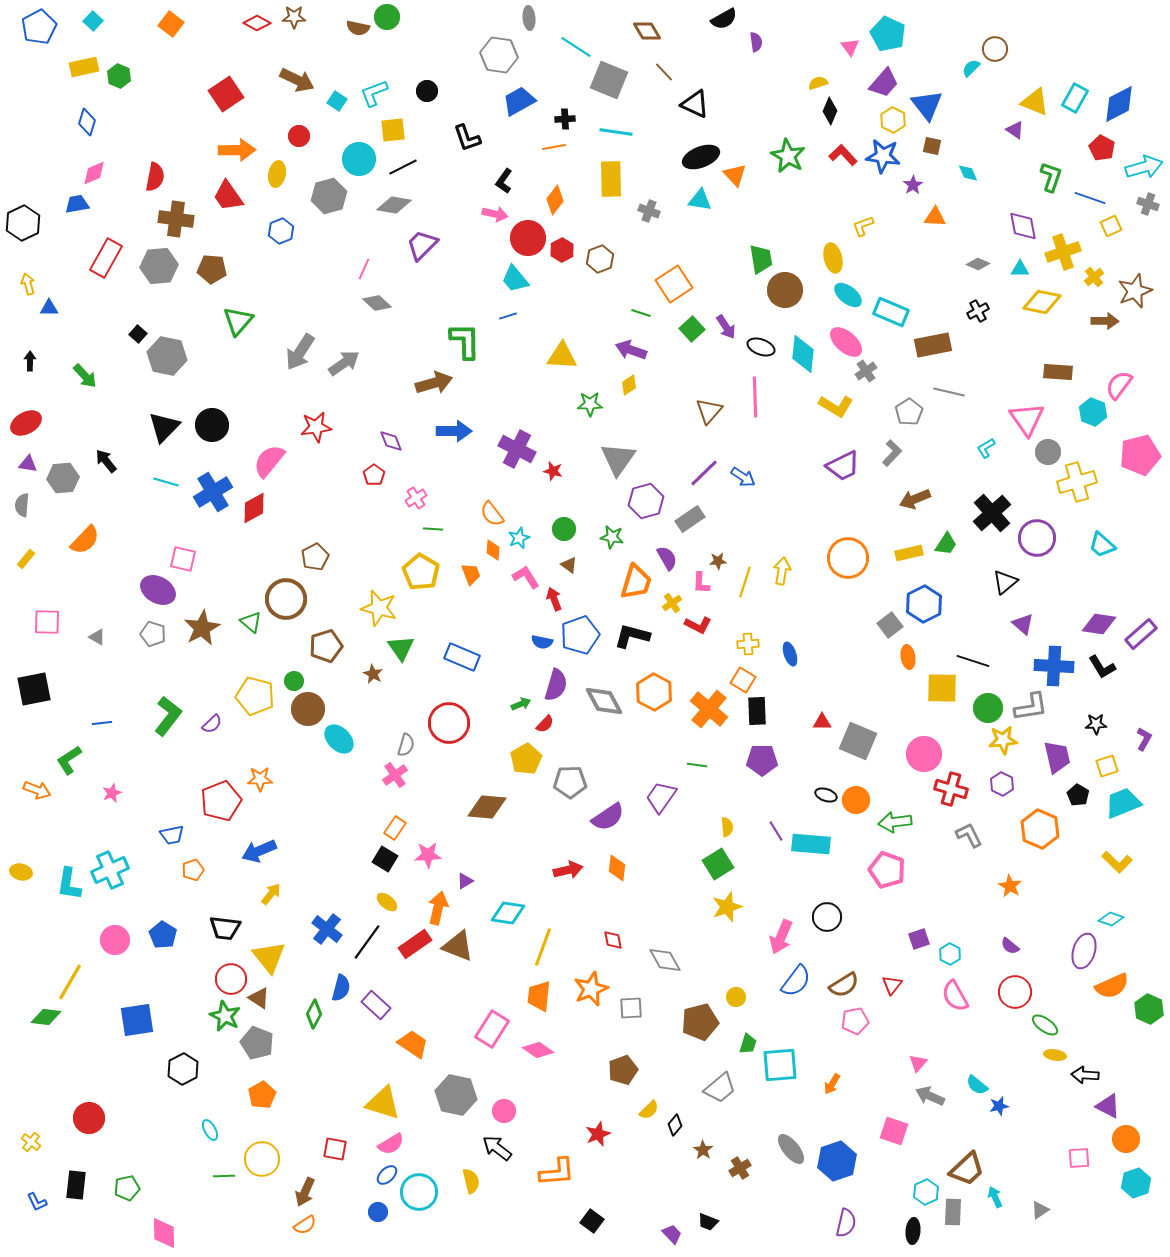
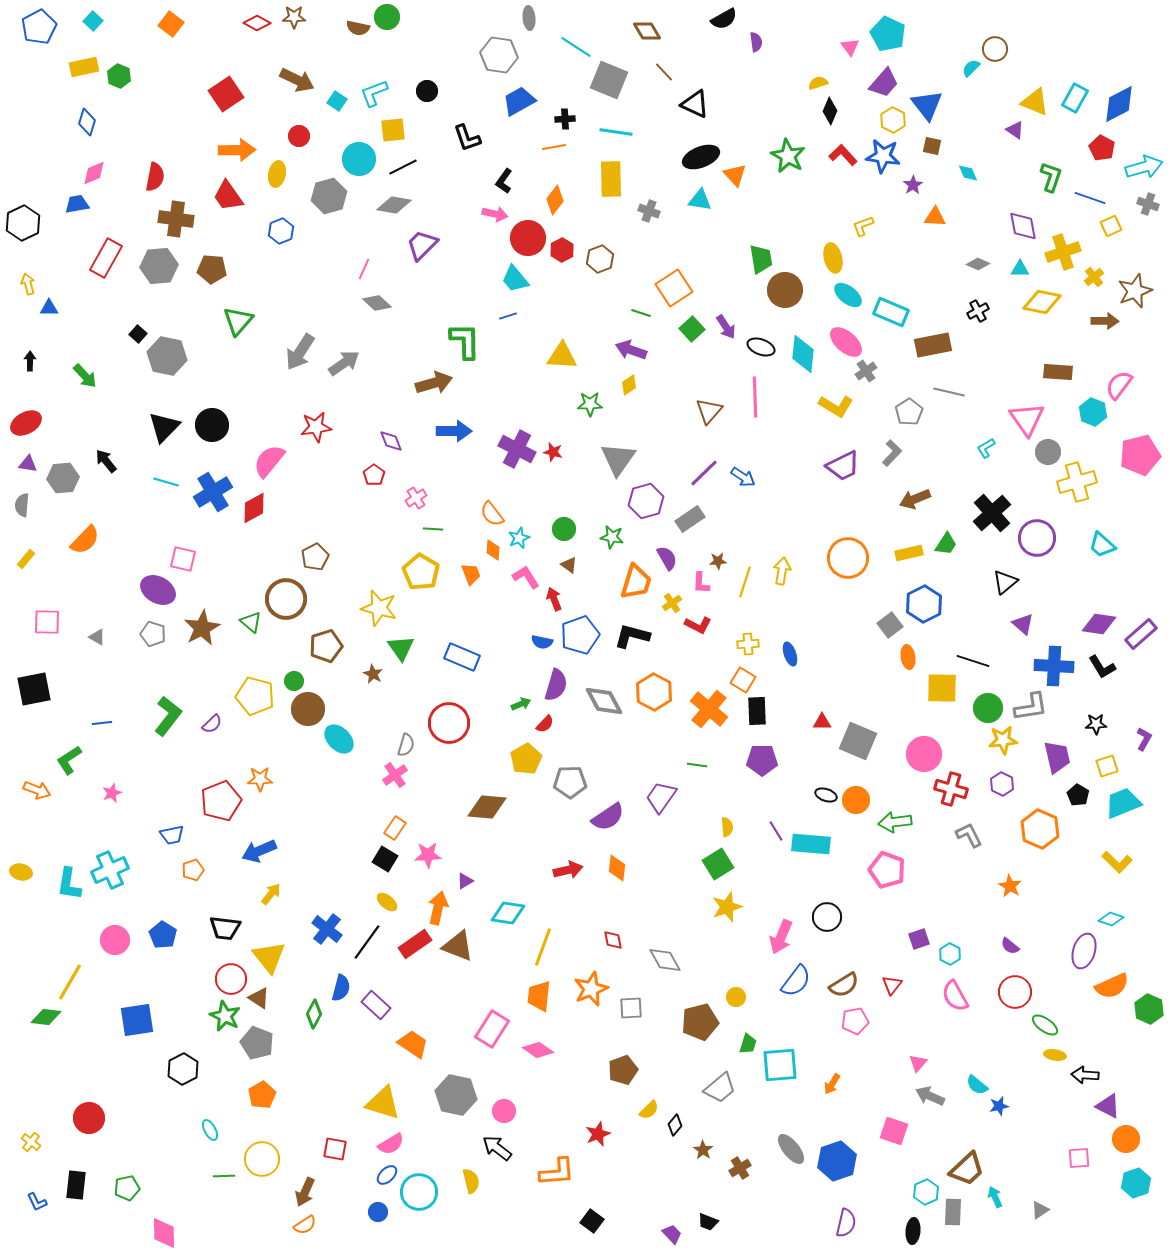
orange square at (674, 284): moved 4 px down
red star at (553, 471): moved 19 px up
